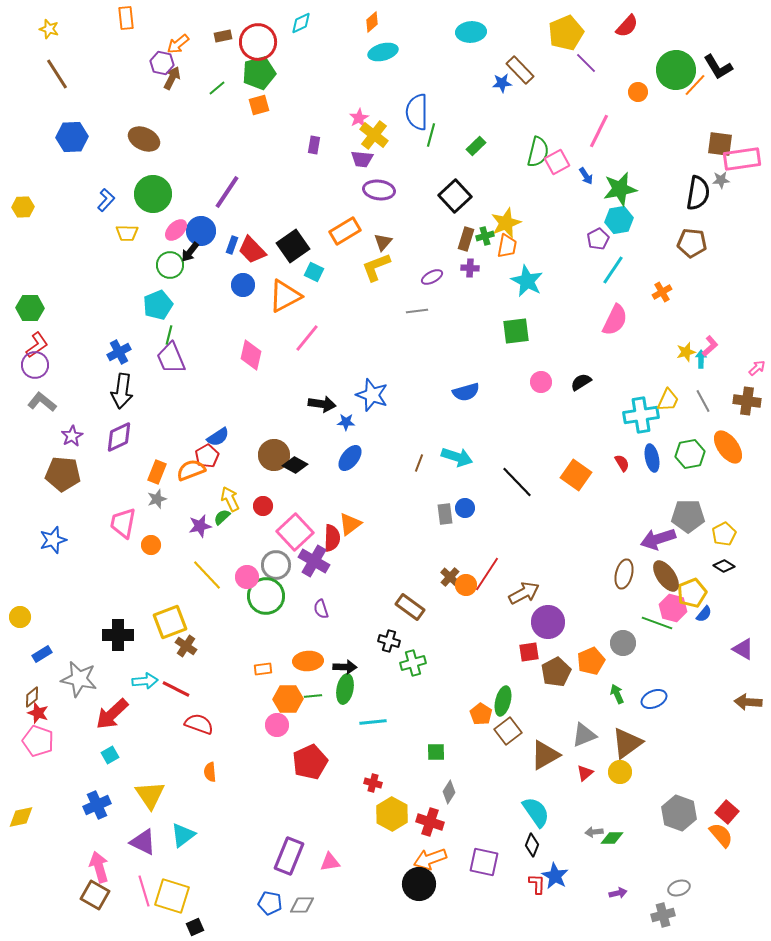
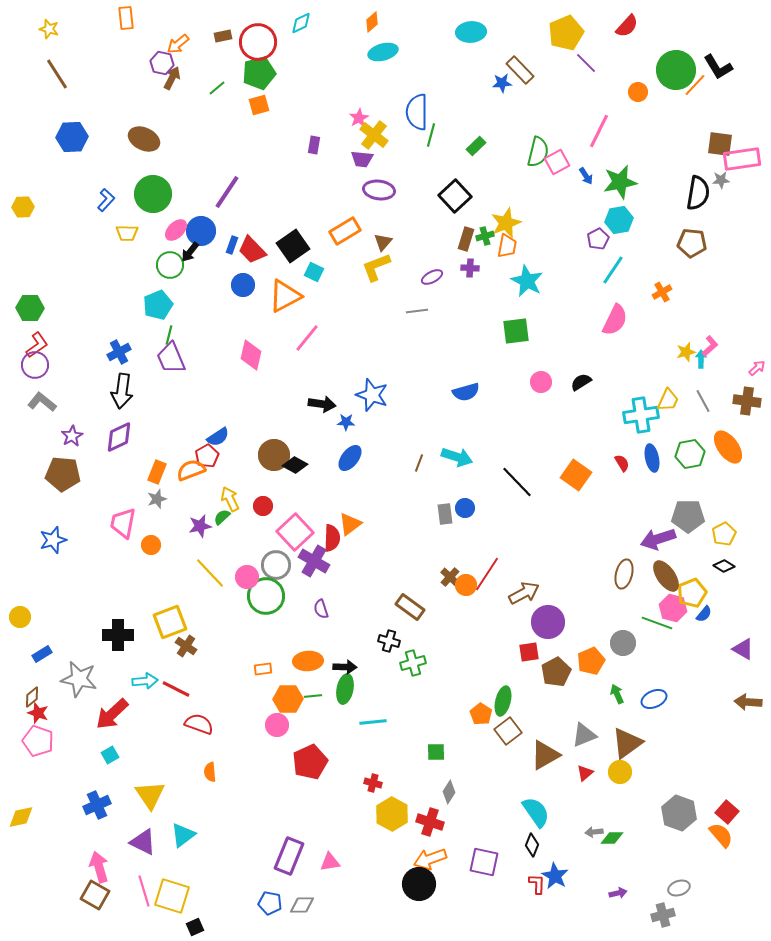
green star at (620, 189): moved 7 px up
yellow line at (207, 575): moved 3 px right, 2 px up
